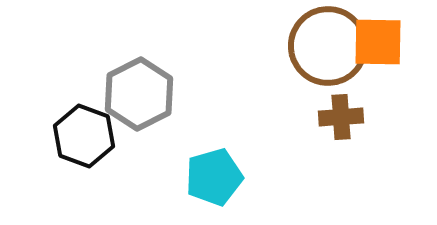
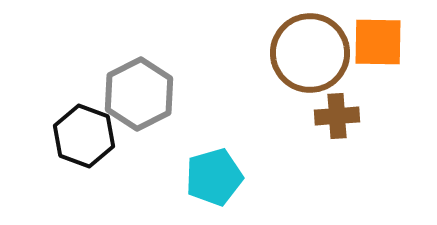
brown circle: moved 18 px left, 7 px down
brown cross: moved 4 px left, 1 px up
